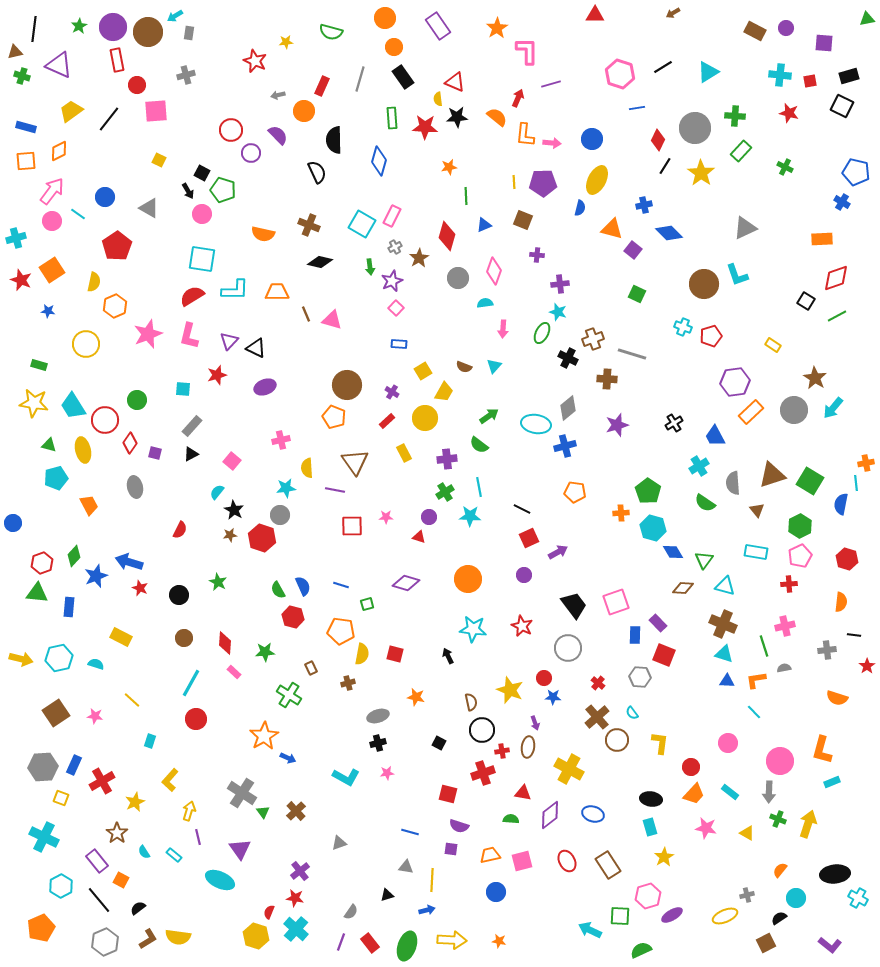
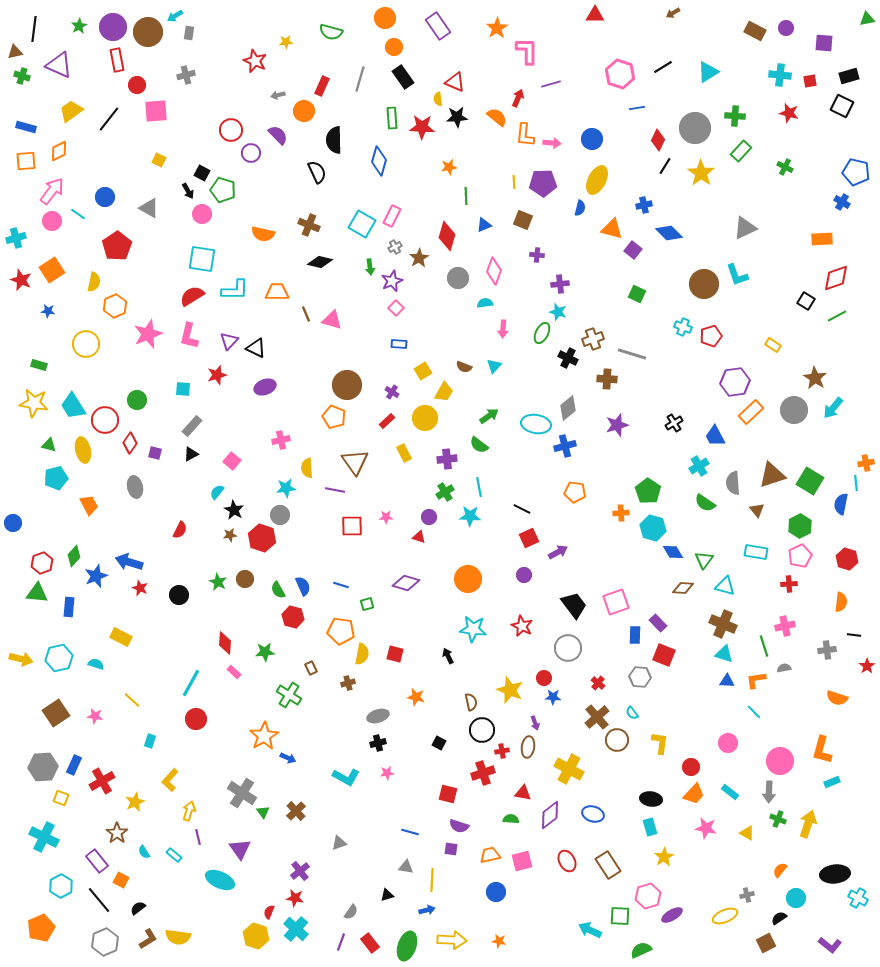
red star at (425, 127): moved 3 px left
brown circle at (184, 638): moved 61 px right, 59 px up
